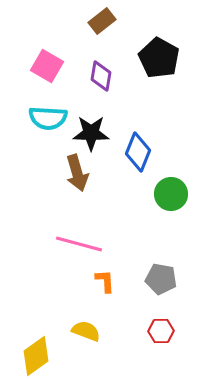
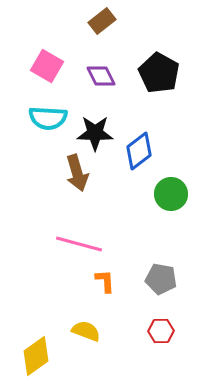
black pentagon: moved 15 px down
purple diamond: rotated 36 degrees counterclockwise
black star: moved 4 px right
blue diamond: moved 1 px right, 1 px up; rotated 30 degrees clockwise
